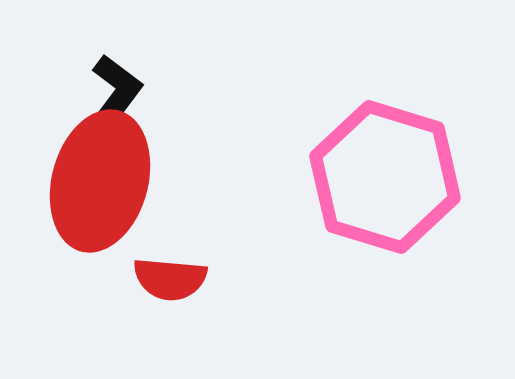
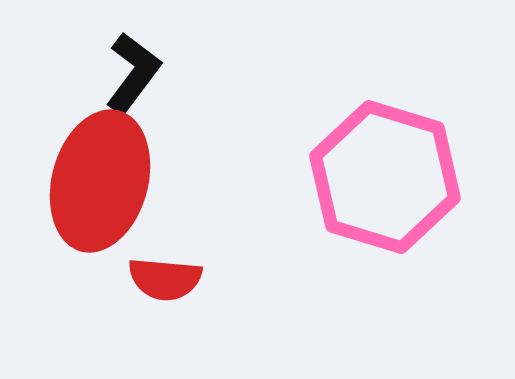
black L-shape: moved 19 px right, 22 px up
red semicircle: moved 5 px left
